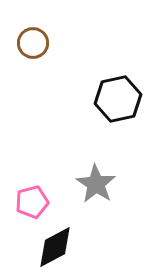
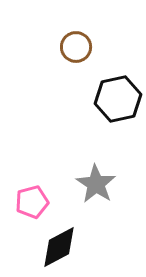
brown circle: moved 43 px right, 4 px down
black diamond: moved 4 px right
